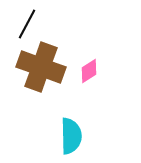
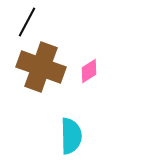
black line: moved 2 px up
